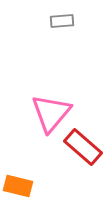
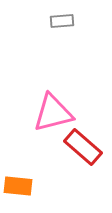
pink triangle: moved 2 px right; rotated 36 degrees clockwise
orange rectangle: rotated 8 degrees counterclockwise
